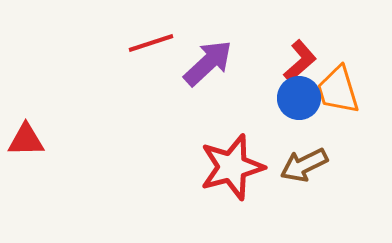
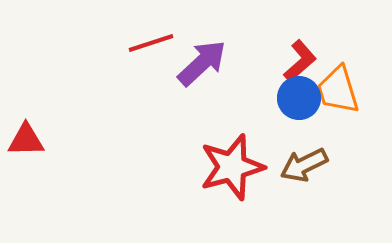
purple arrow: moved 6 px left
